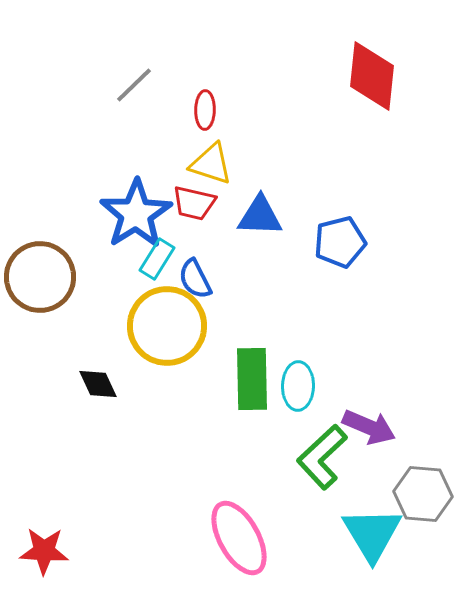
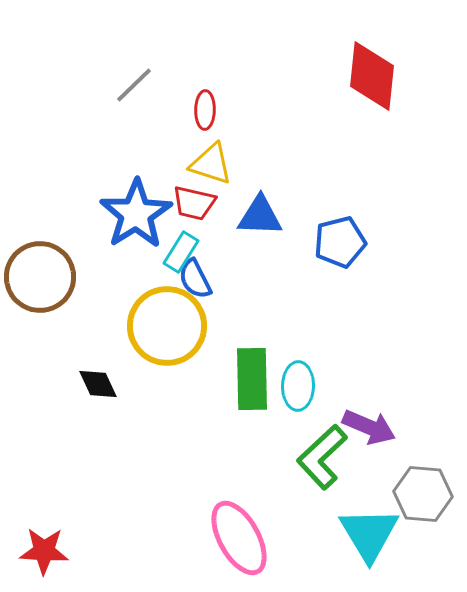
cyan rectangle: moved 24 px right, 7 px up
cyan triangle: moved 3 px left
